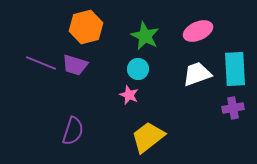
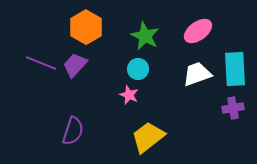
orange hexagon: rotated 16 degrees counterclockwise
pink ellipse: rotated 12 degrees counterclockwise
purple trapezoid: rotated 116 degrees clockwise
